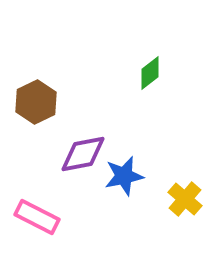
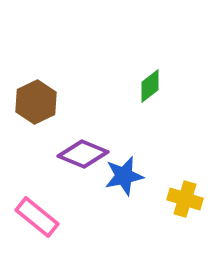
green diamond: moved 13 px down
purple diamond: rotated 33 degrees clockwise
yellow cross: rotated 24 degrees counterclockwise
pink rectangle: rotated 12 degrees clockwise
